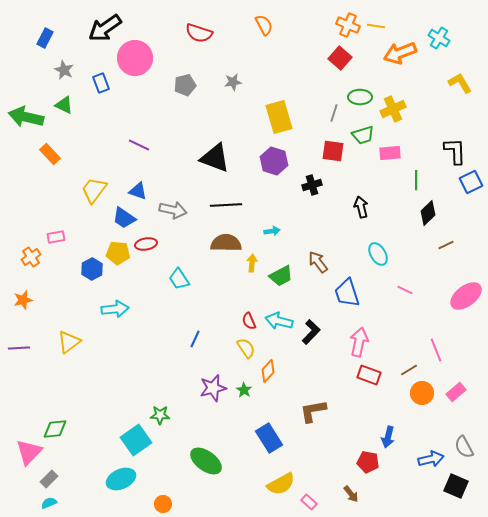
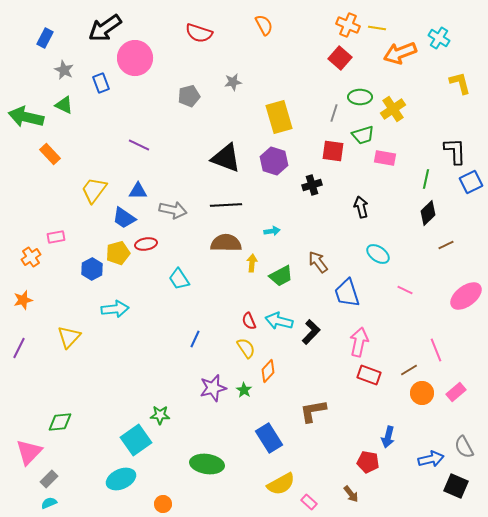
yellow line at (376, 26): moved 1 px right, 2 px down
yellow L-shape at (460, 83): rotated 15 degrees clockwise
gray pentagon at (185, 85): moved 4 px right, 11 px down
yellow cross at (393, 109): rotated 10 degrees counterclockwise
pink rectangle at (390, 153): moved 5 px left, 5 px down; rotated 15 degrees clockwise
black triangle at (215, 158): moved 11 px right
green line at (416, 180): moved 10 px right, 1 px up; rotated 12 degrees clockwise
blue triangle at (138, 191): rotated 18 degrees counterclockwise
yellow pentagon at (118, 253): rotated 20 degrees counterclockwise
cyan ellipse at (378, 254): rotated 25 degrees counterclockwise
yellow triangle at (69, 342): moved 5 px up; rotated 10 degrees counterclockwise
purple line at (19, 348): rotated 60 degrees counterclockwise
green diamond at (55, 429): moved 5 px right, 7 px up
green ellipse at (206, 461): moved 1 px right, 3 px down; rotated 28 degrees counterclockwise
